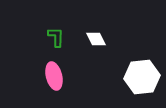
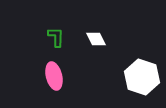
white hexagon: rotated 24 degrees clockwise
